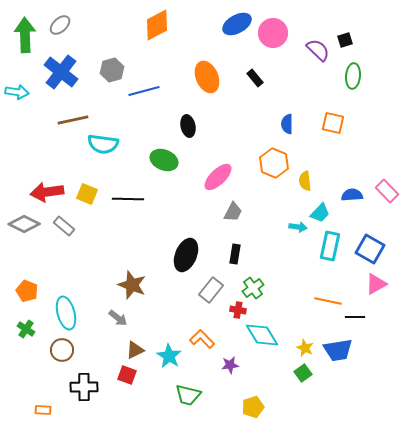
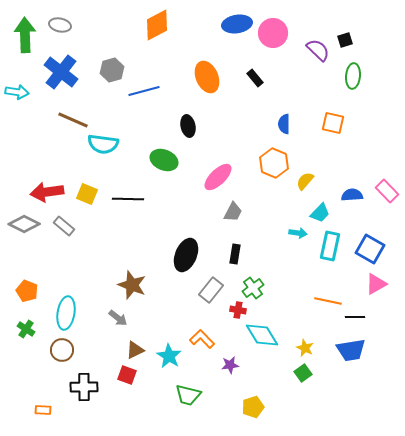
blue ellipse at (237, 24): rotated 20 degrees clockwise
gray ellipse at (60, 25): rotated 55 degrees clockwise
brown line at (73, 120): rotated 36 degrees clockwise
blue semicircle at (287, 124): moved 3 px left
yellow semicircle at (305, 181): rotated 48 degrees clockwise
cyan arrow at (298, 227): moved 6 px down
cyan ellipse at (66, 313): rotated 24 degrees clockwise
blue trapezoid at (338, 350): moved 13 px right
